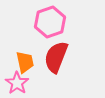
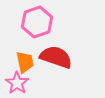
pink hexagon: moved 13 px left
red semicircle: rotated 88 degrees clockwise
